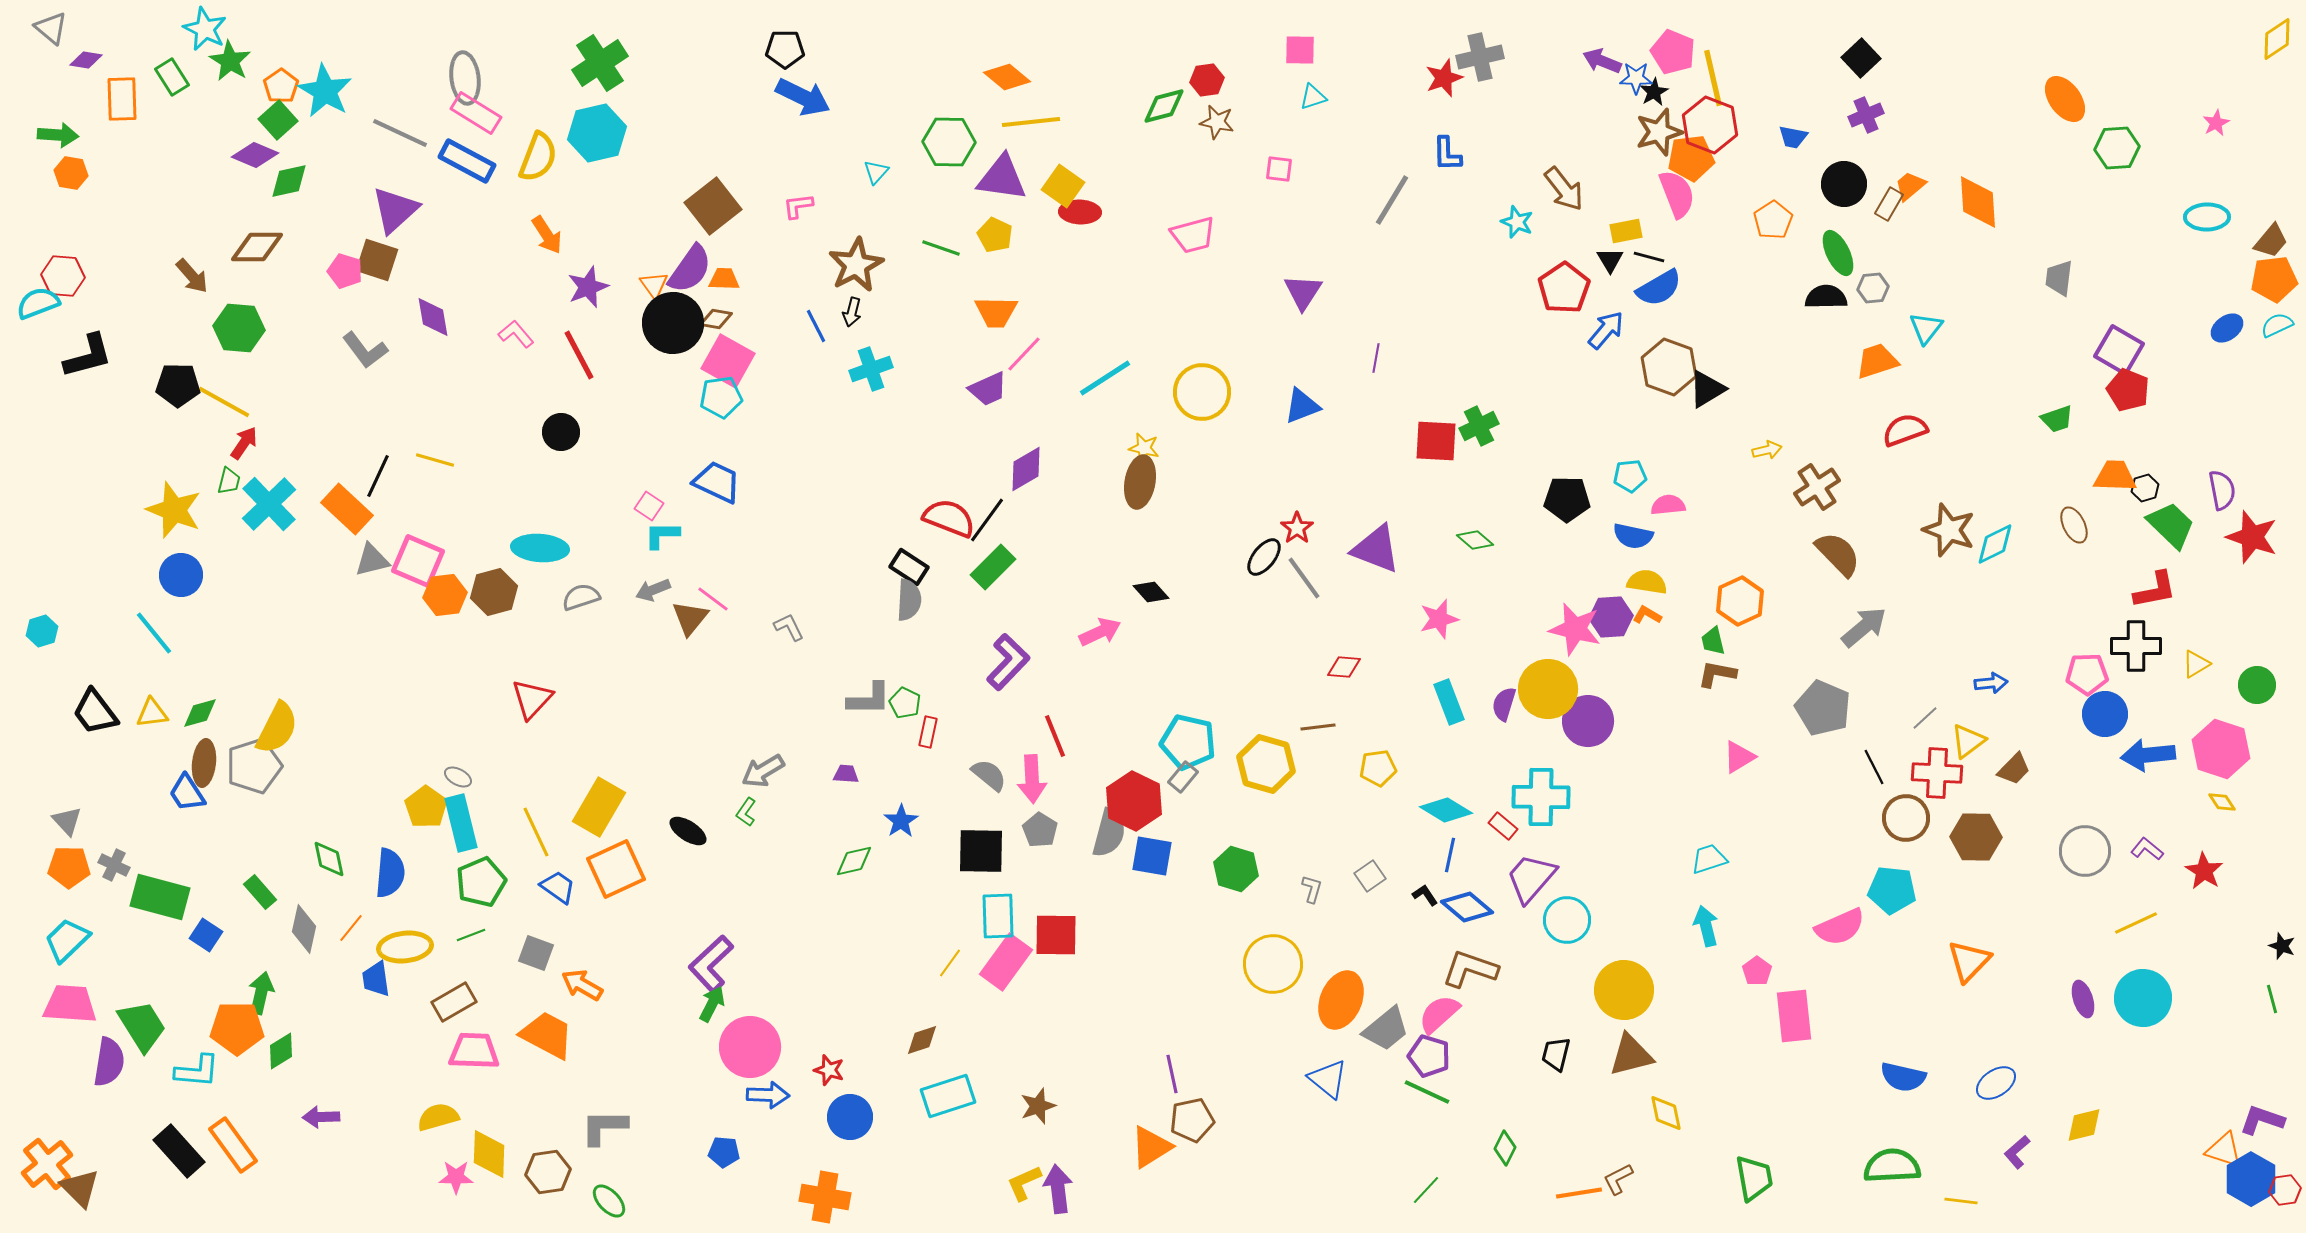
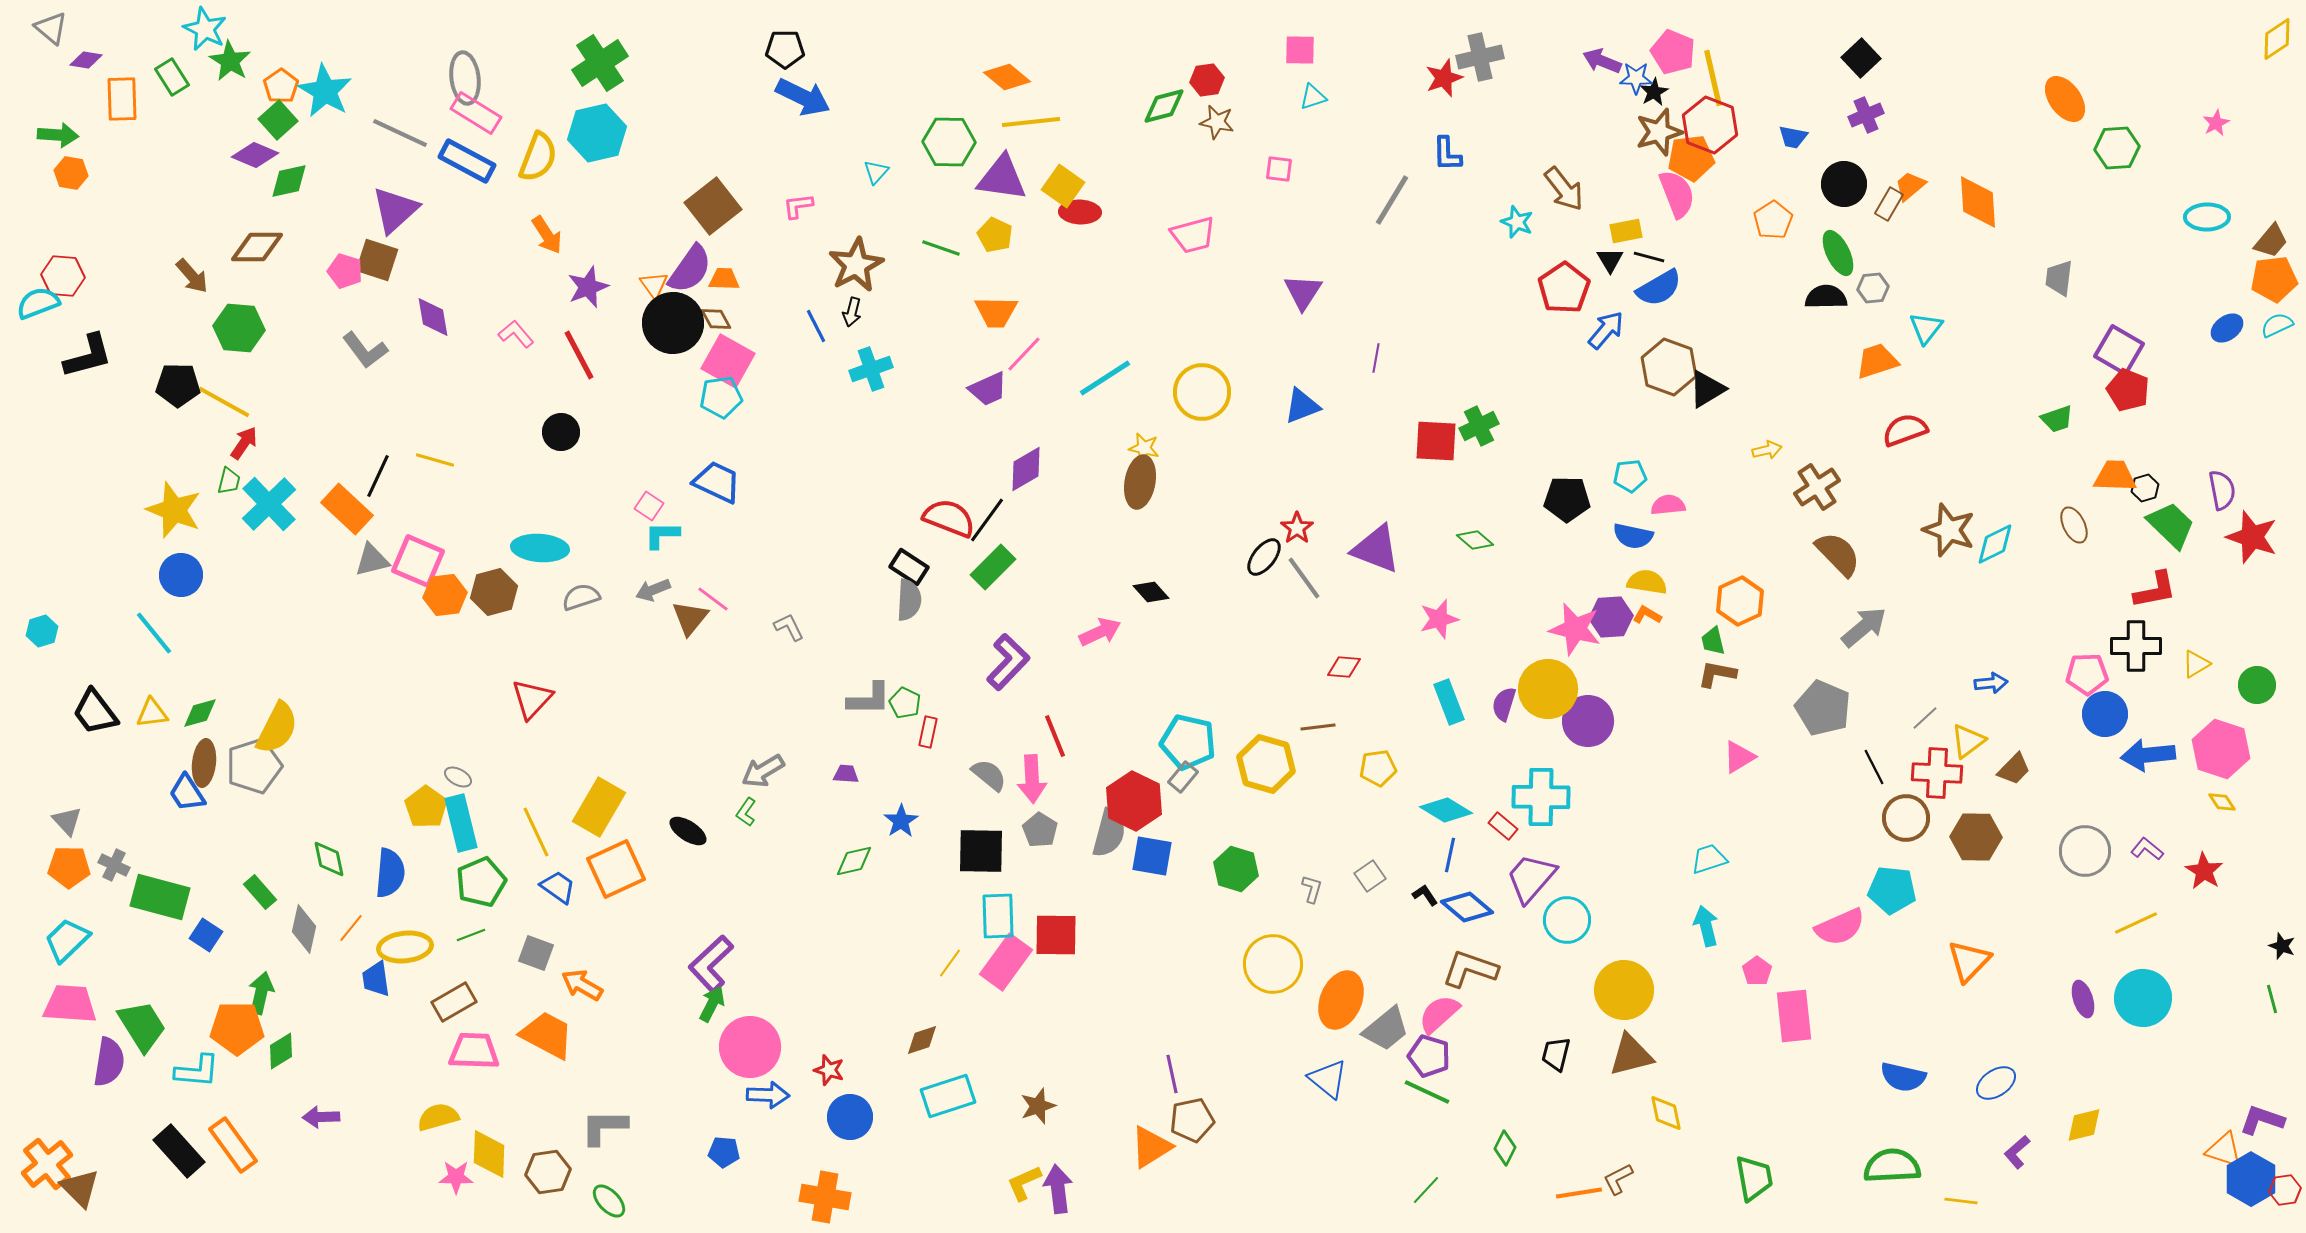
brown diamond at (716, 319): rotated 52 degrees clockwise
